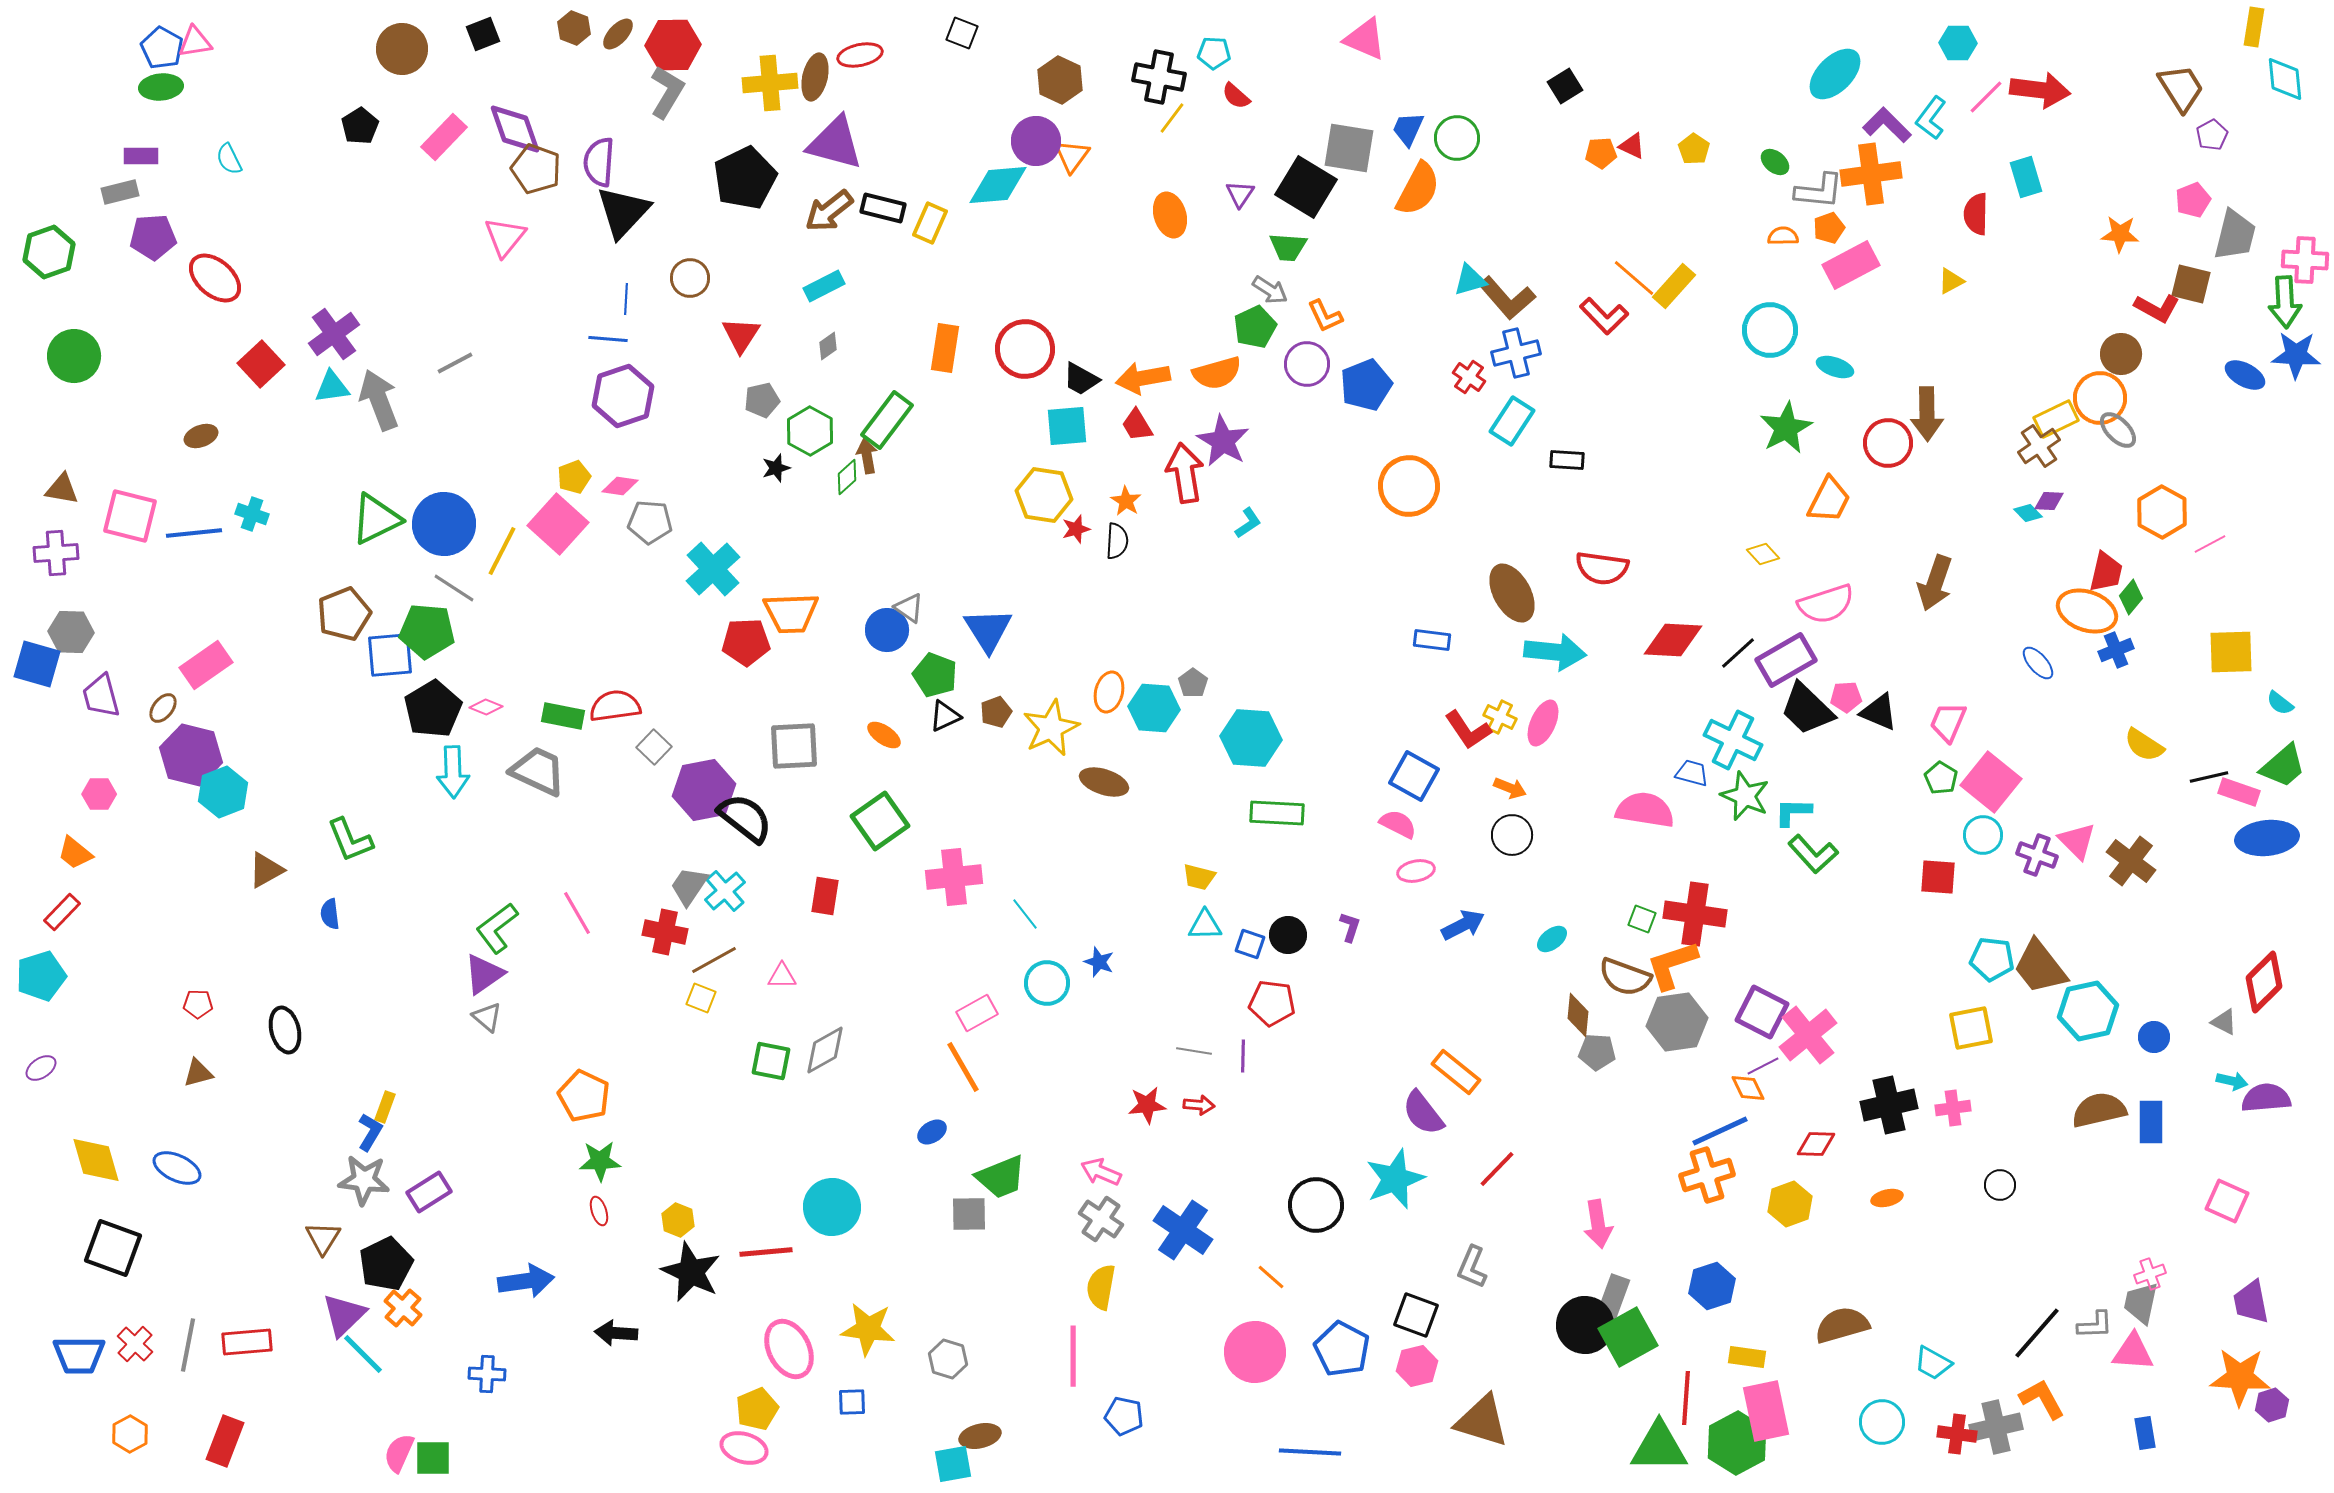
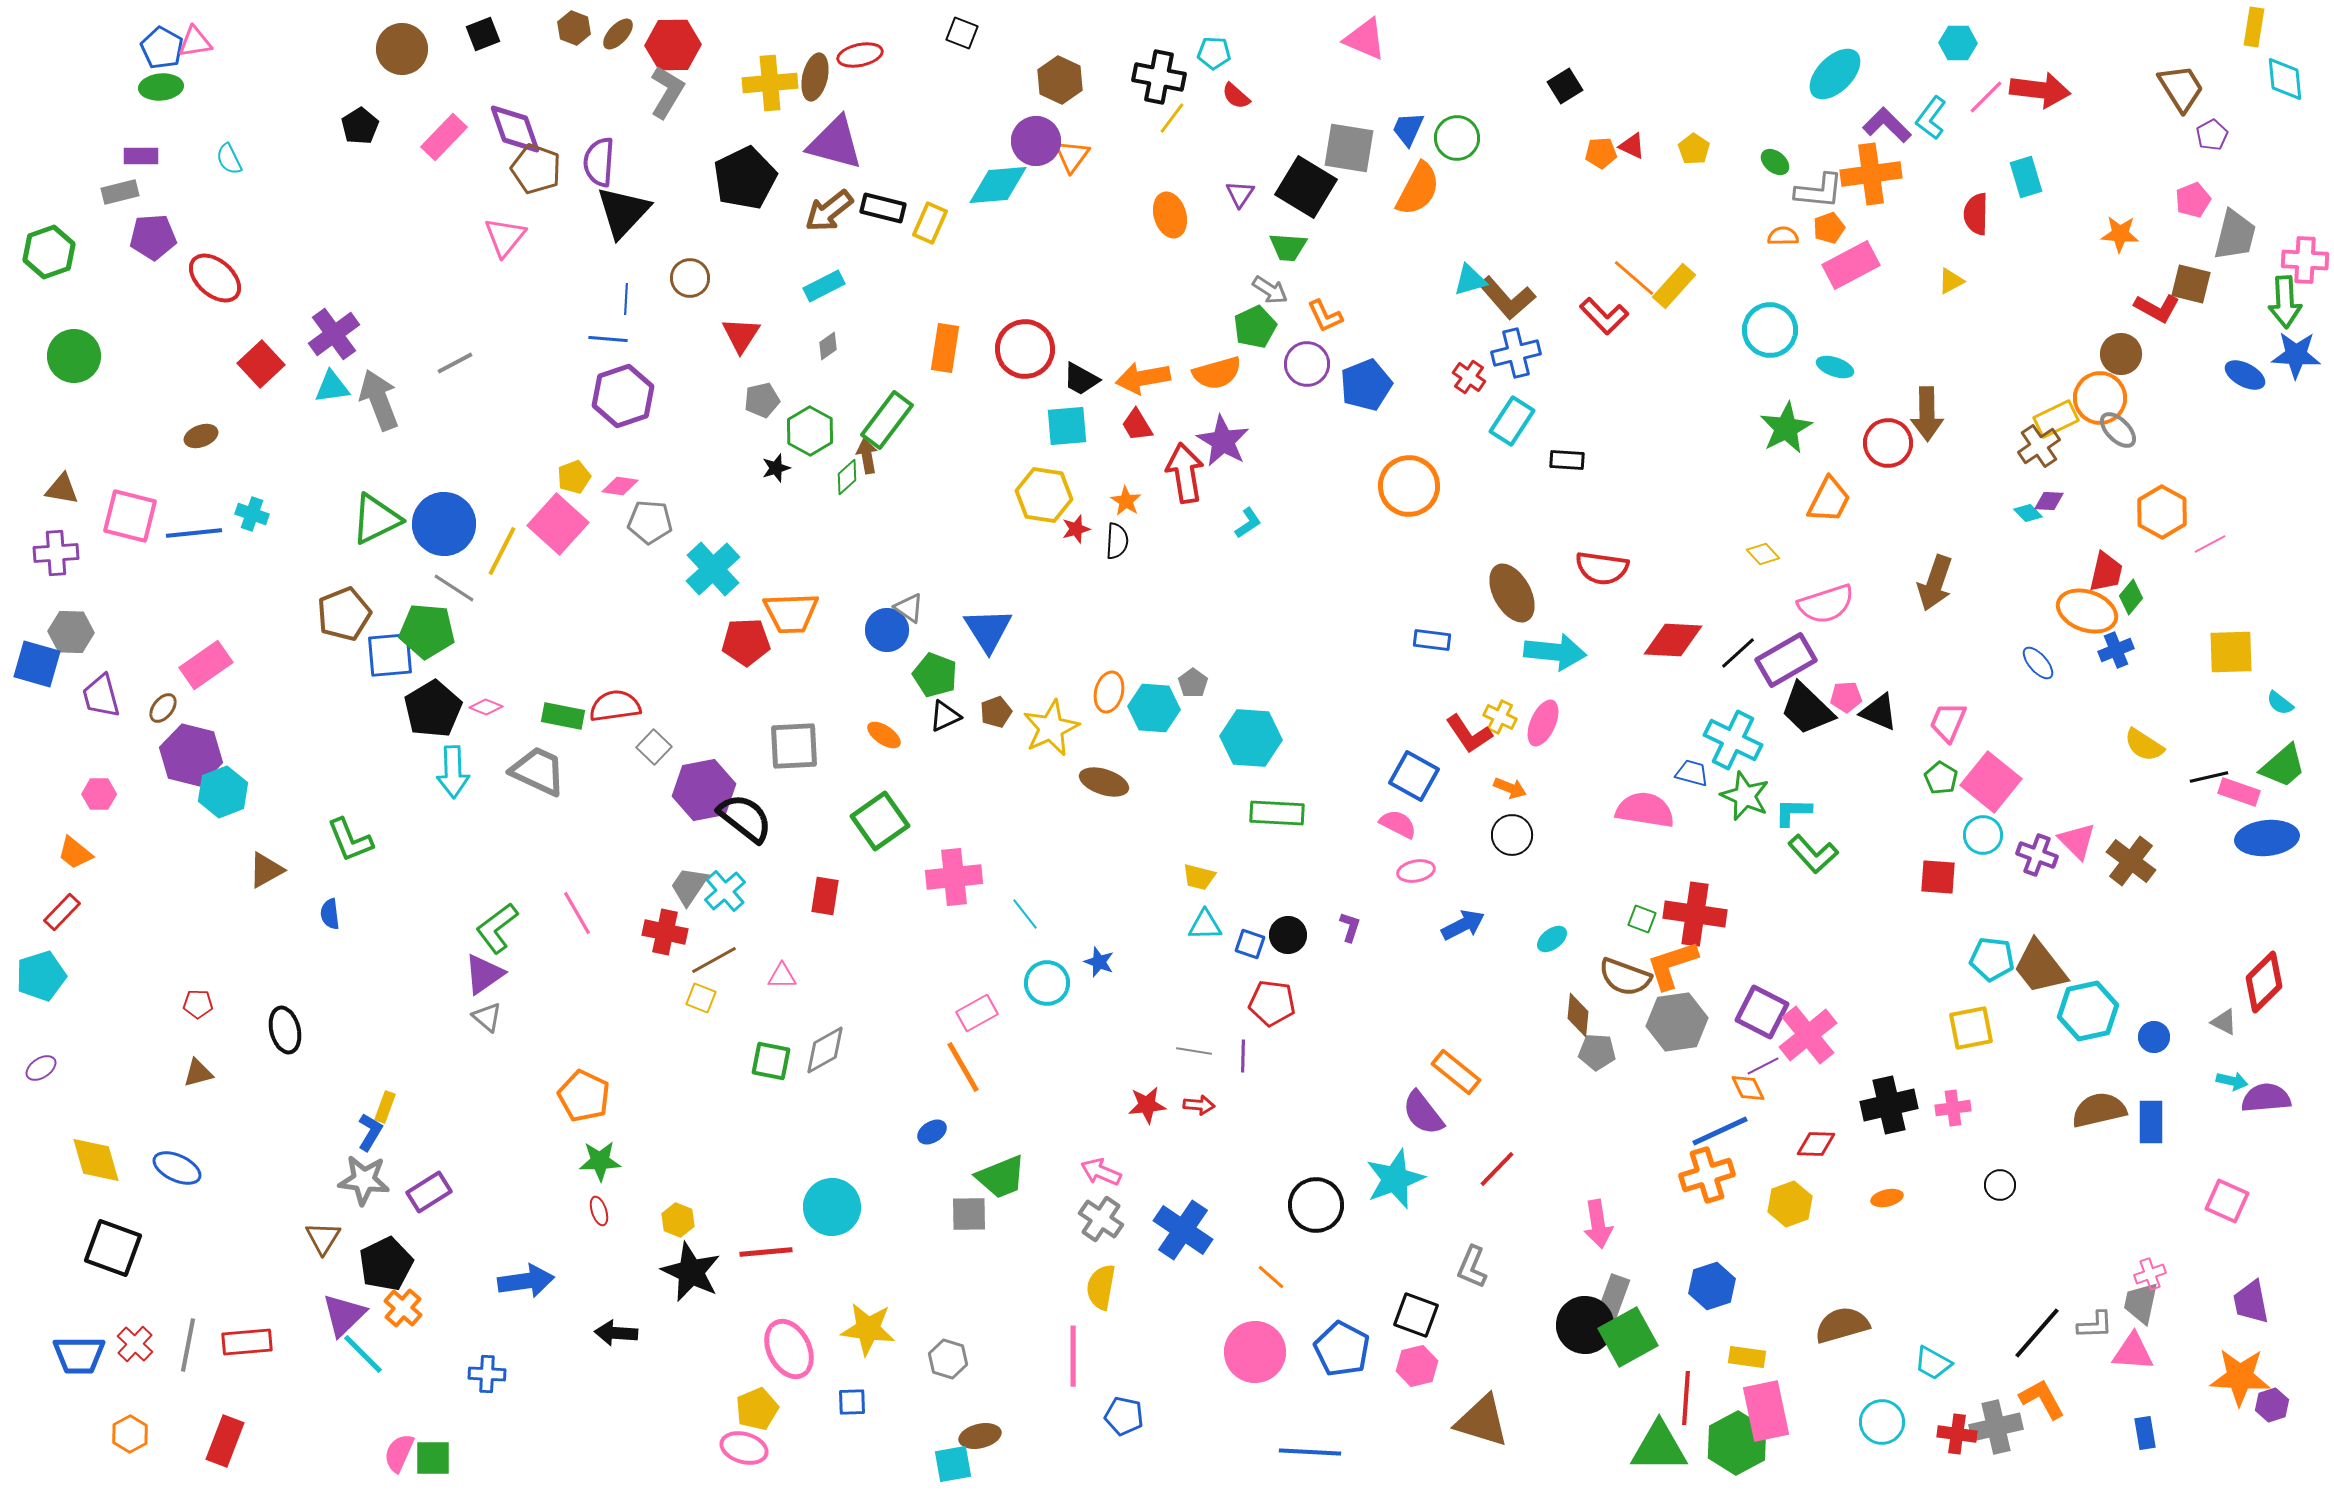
red L-shape at (1468, 730): moved 1 px right, 4 px down
